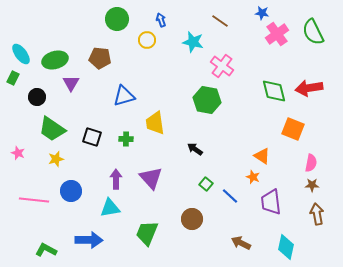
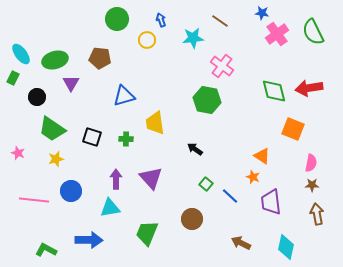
cyan star at (193, 42): moved 4 px up; rotated 20 degrees counterclockwise
